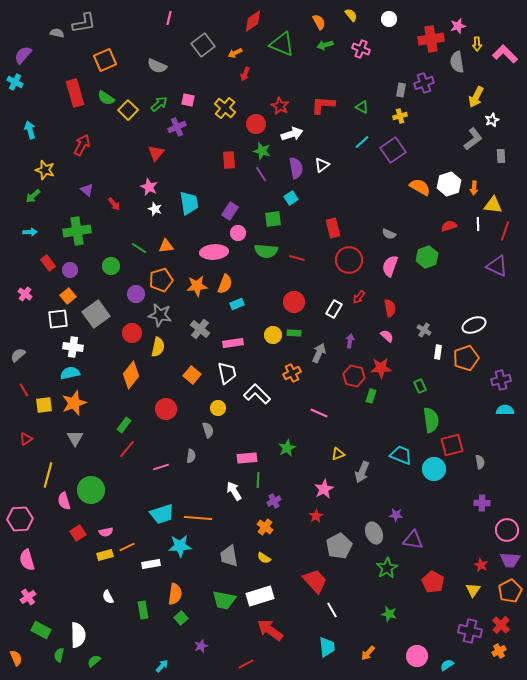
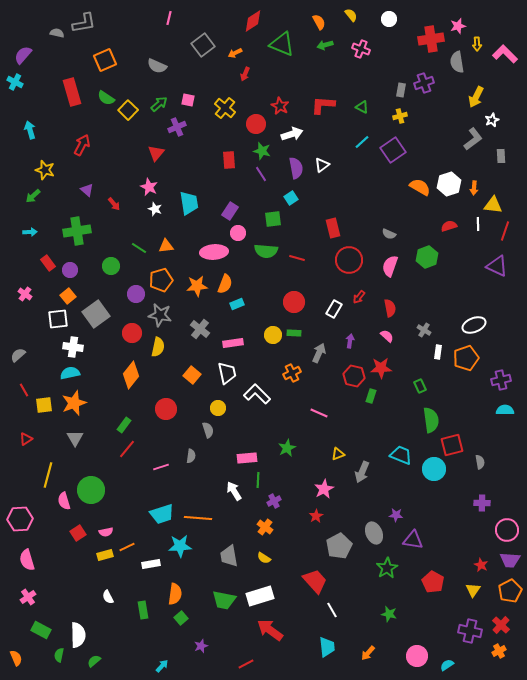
red rectangle at (75, 93): moved 3 px left, 1 px up
